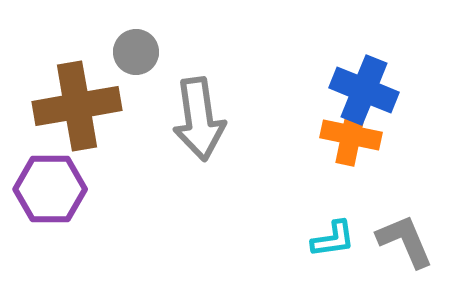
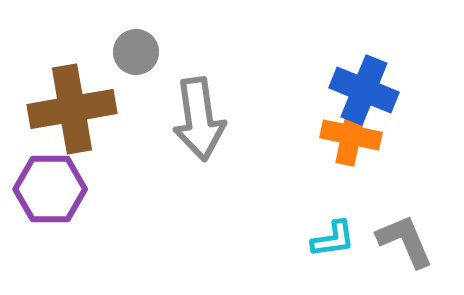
brown cross: moved 5 px left, 3 px down
